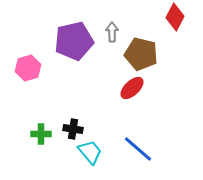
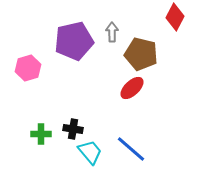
blue line: moved 7 px left
